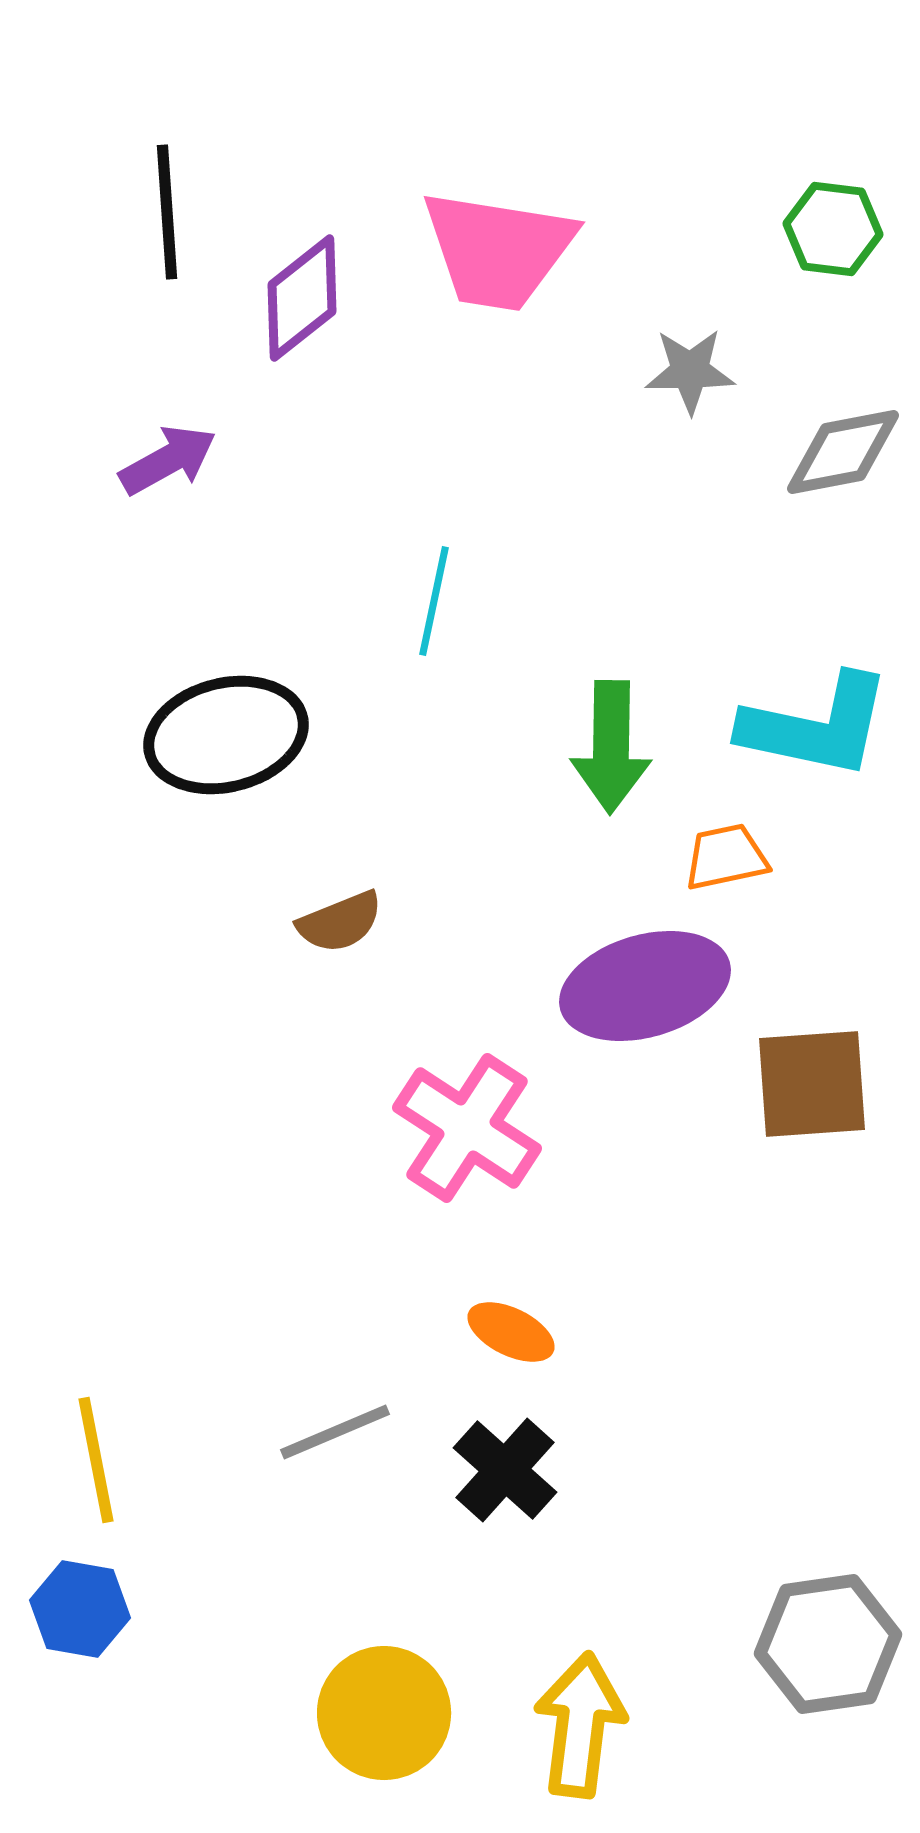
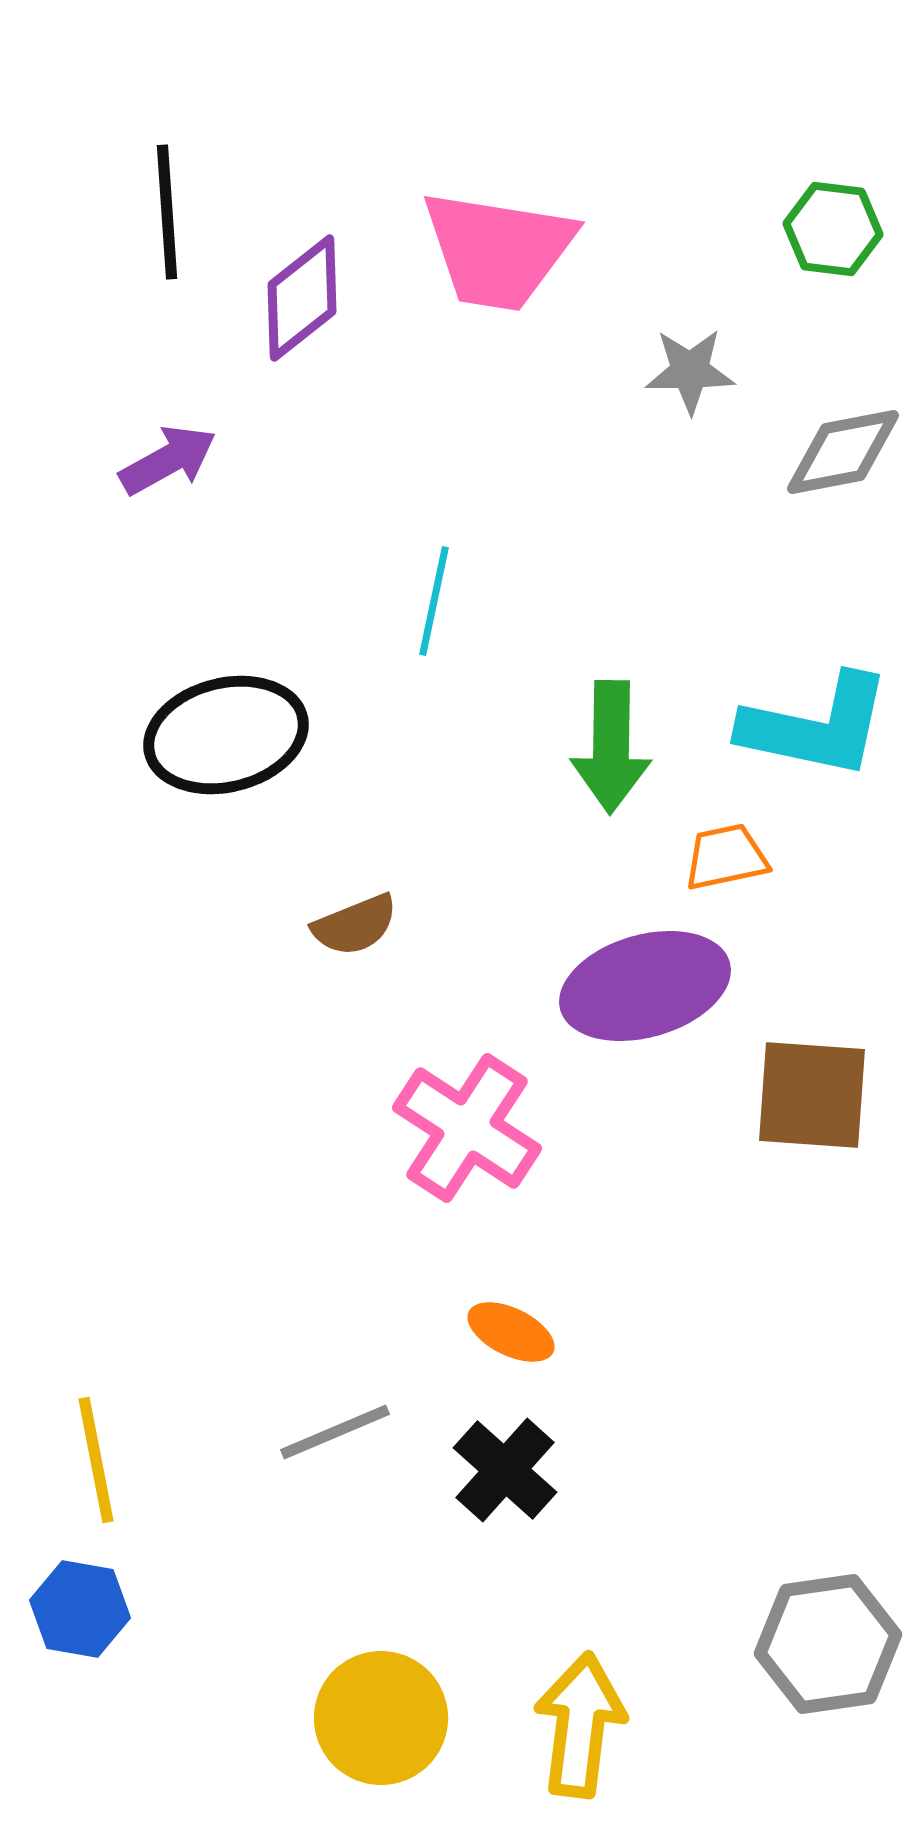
brown semicircle: moved 15 px right, 3 px down
brown square: moved 11 px down; rotated 8 degrees clockwise
yellow circle: moved 3 px left, 5 px down
